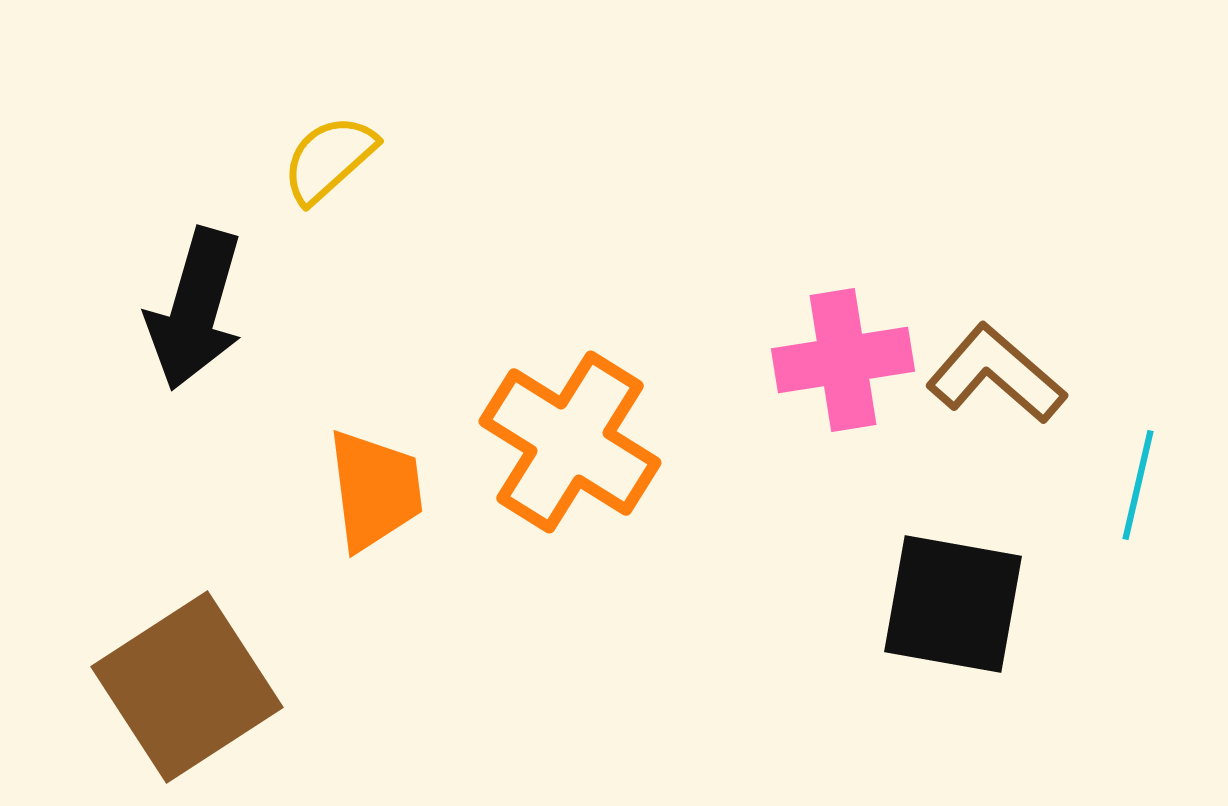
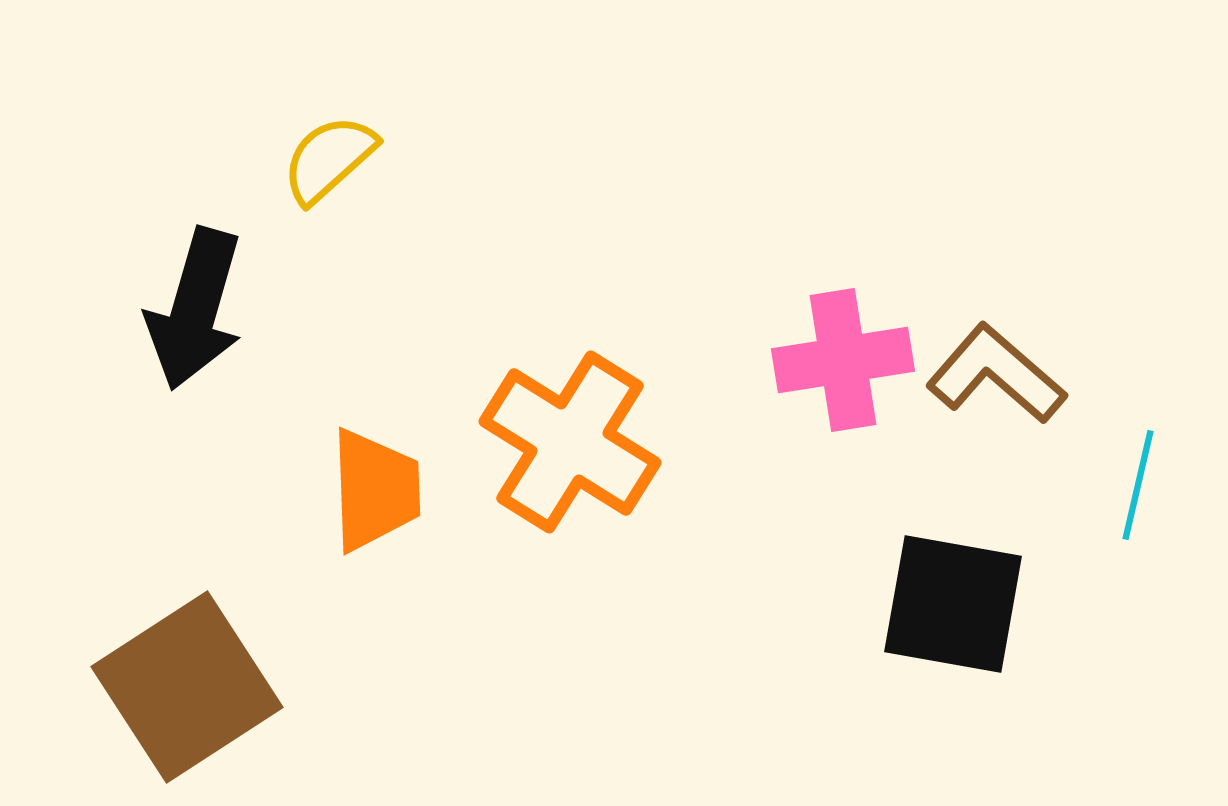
orange trapezoid: rotated 5 degrees clockwise
